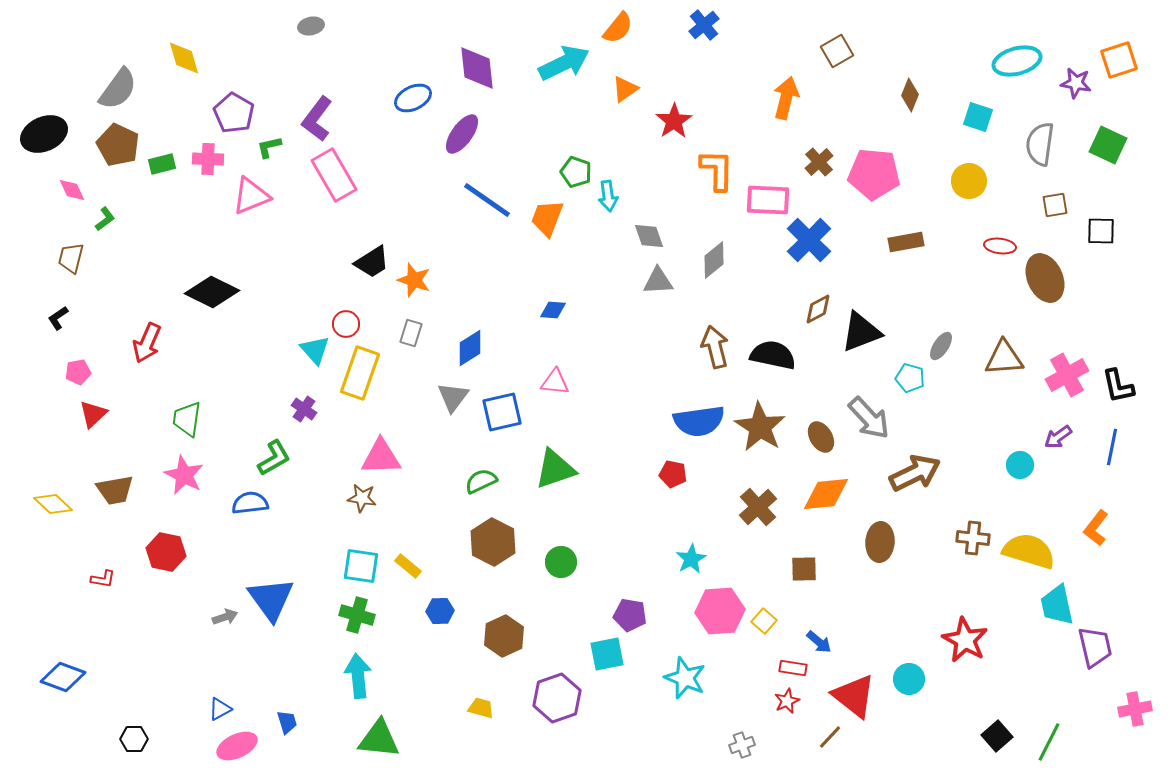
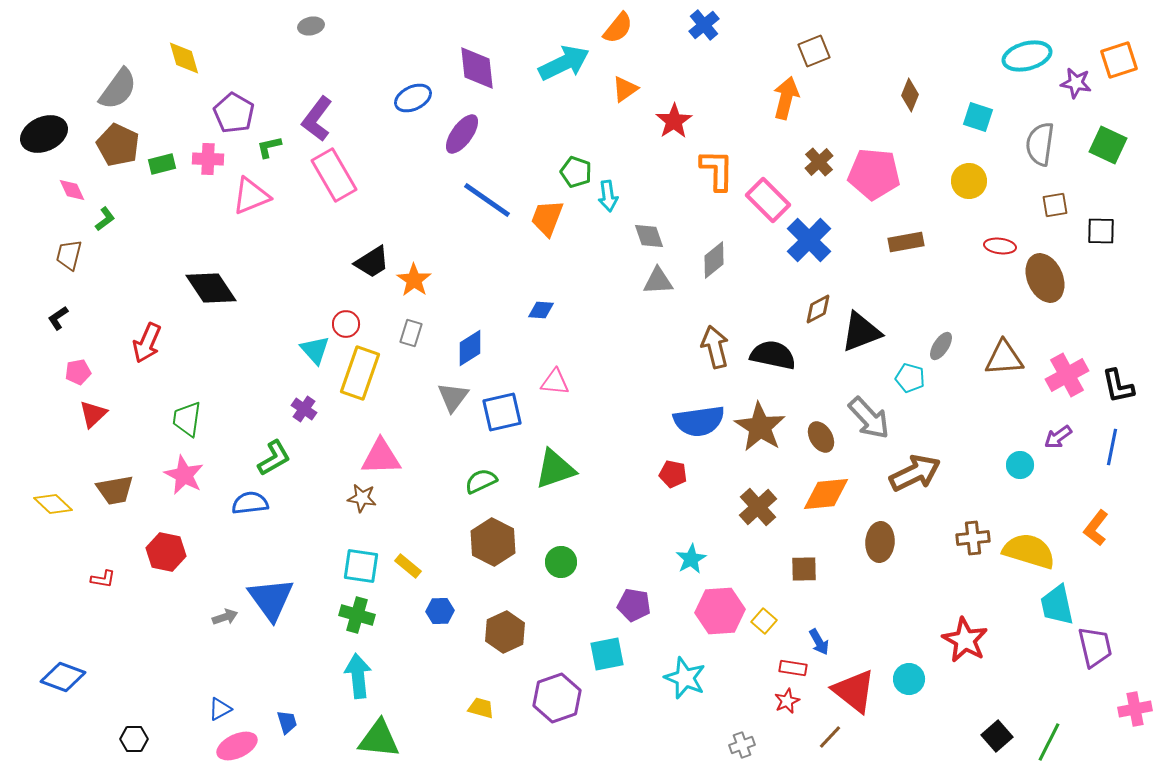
brown square at (837, 51): moved 23 px left; rotated 8 degrees clockwise
cyan ellipse at (1017, 61): moved 10 px right, 5 px up
pink rectangle at (768, 200): rotated 42 degrees clockwise
brown trapezoid at (71, 258): moved 2 px left, 3 px up
orange star at (414, 280): rotated 16 degrees clockwise
black diamond at (212, 292): moved 1 px left, 4 px up; rotated 30 degrees clockwise
blue diamond at (553, 310): moved 12 px left
brown cross at (973, 538): rotated 12 degrees counterclockwise
purple pentagon at (630, 615): moved 4 px right, 10 px up
brown hexagon at (504, 636): moved 1 px right, 4 px up
blue arrow at (819, 642): rotated 20 degrees clockwise
red triangle at (854, 696): moved 5 px up
